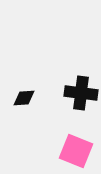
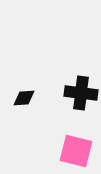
pink square: rotated 8 degrees counterclockwise
